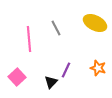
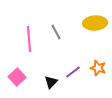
yellow ellipse: rotated 30 degrees counterclockwise
gray line: moved 4 px down
purple line: moved 7 px right, 2 px down; rotated 28 degrees clockwise
